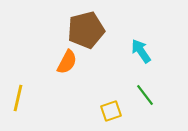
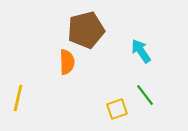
orange semicircle: rotated 30 degrees counterclockwise
yellow square: moved 6 px right, 2 px up
